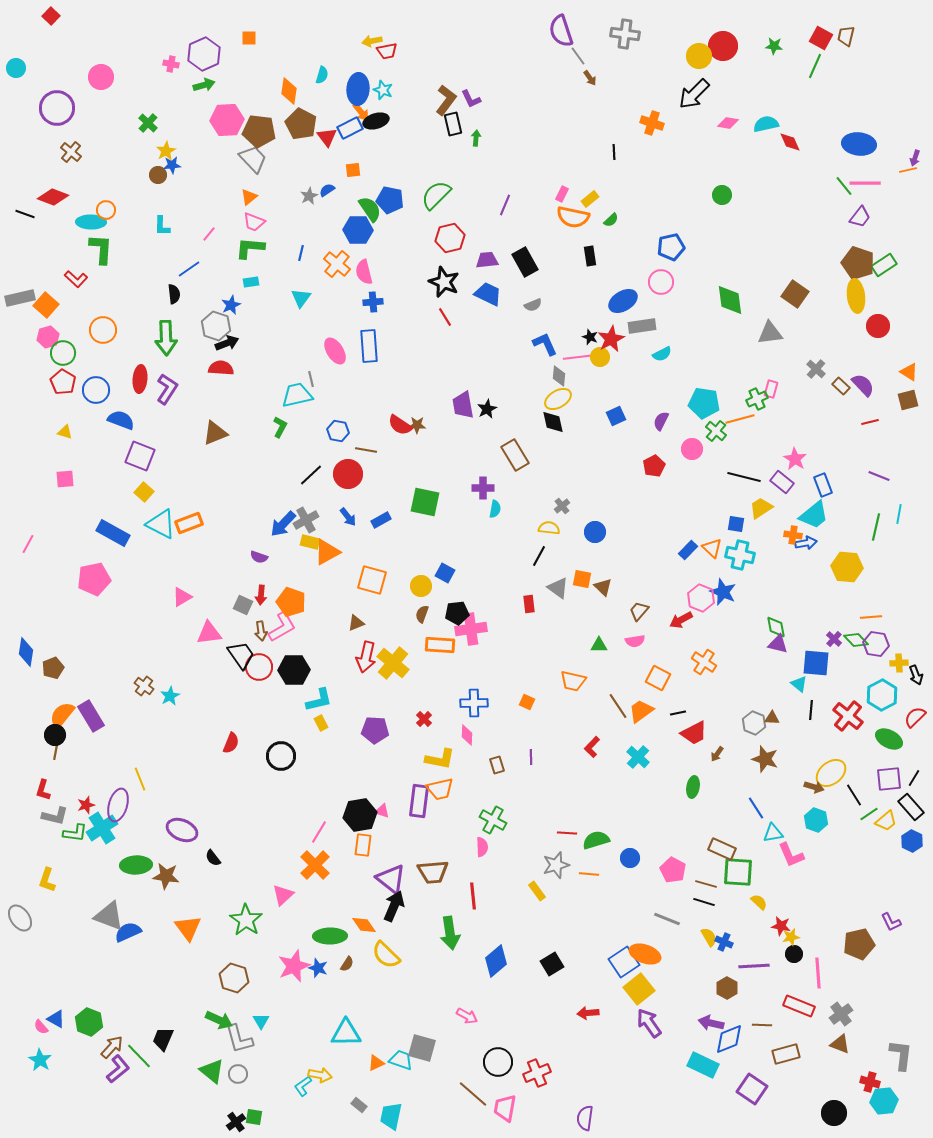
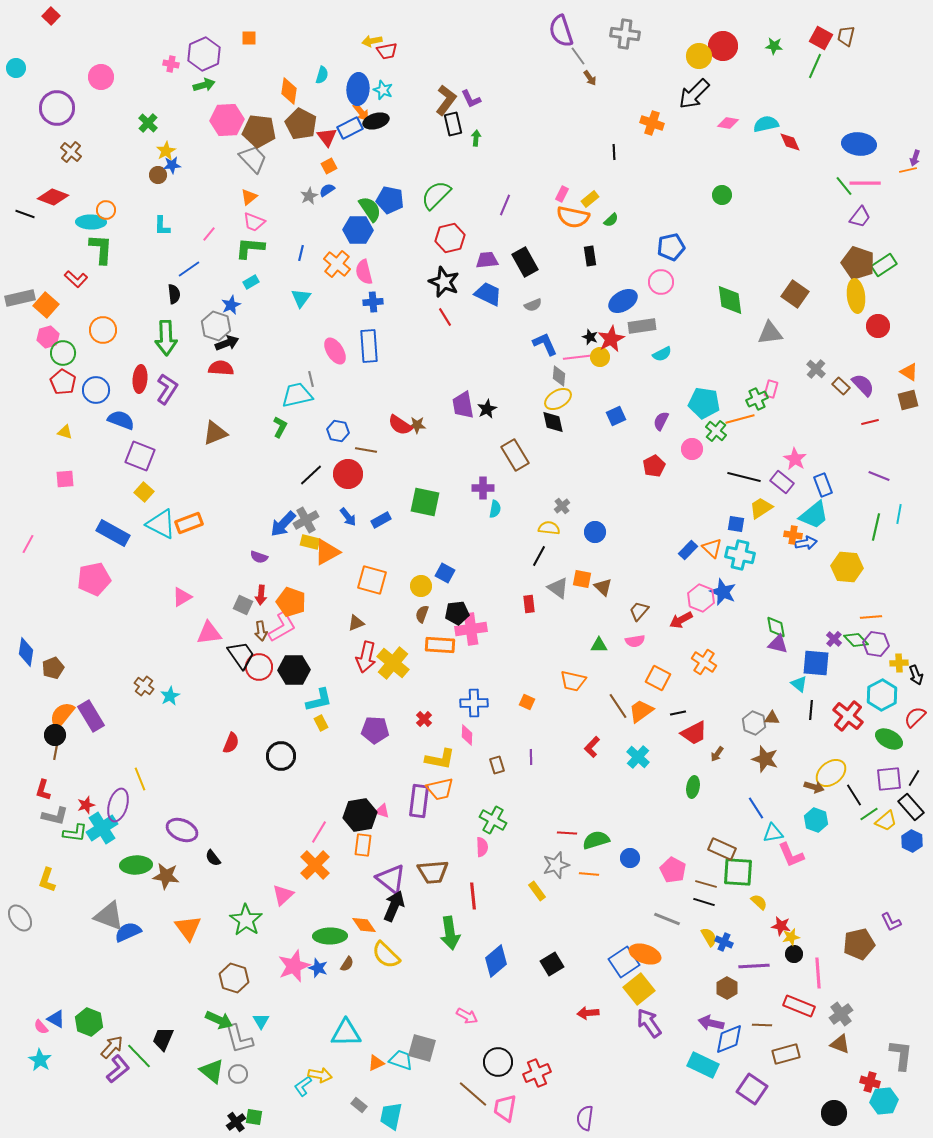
orange square at (353, 170): moved 24 px left, 4 px up; rotated 21 degrees counterclockwise
cyan rectangle at (251, 282): rotated 21 degrees counterclockwise
